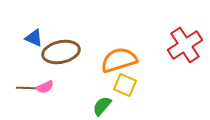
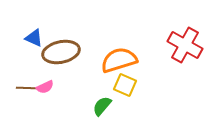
red cross: rotated 28 degrees counterclockwise
